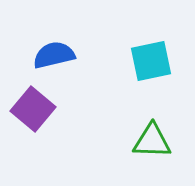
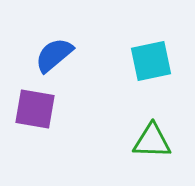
blue semicircle: rotated 27 degrees counterclockwise
purple square: moved 2 px right; rotated 30 degrees counterclockwise
